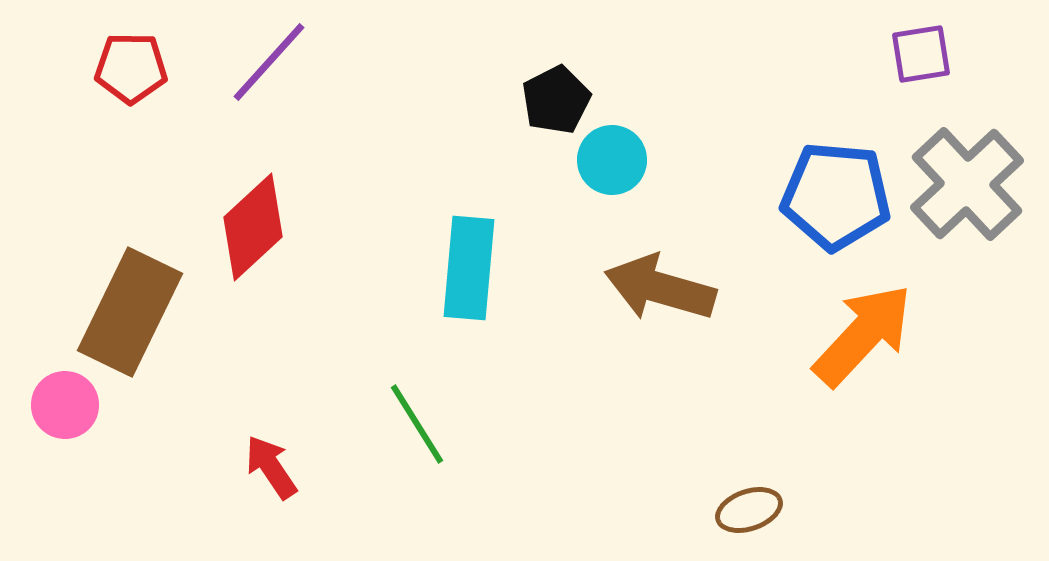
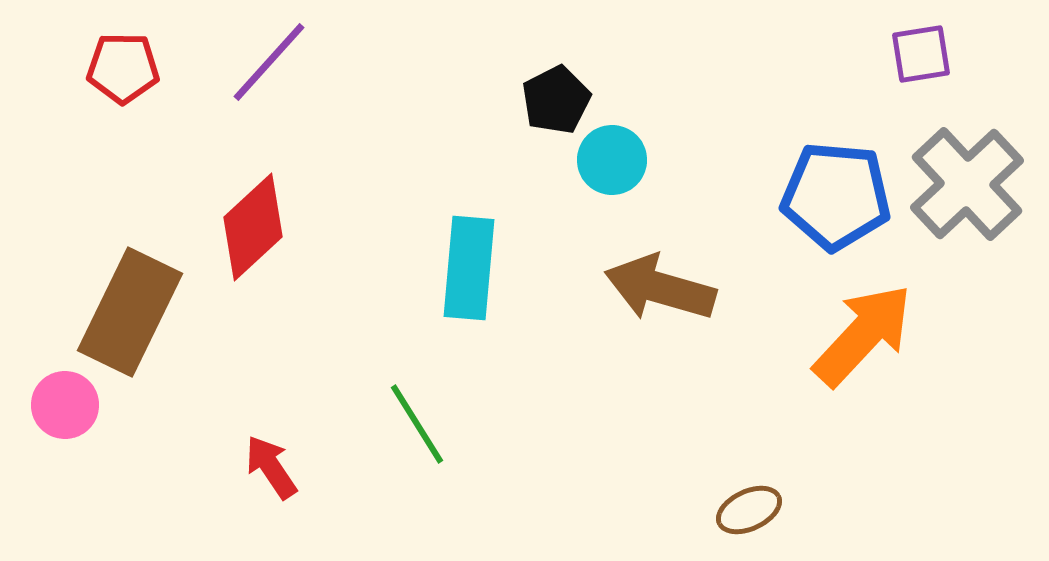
red pentagon: moved 8 px left
brown ellipse: rotated 6 degrees counterclockwise
